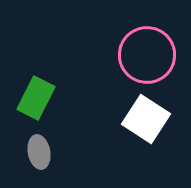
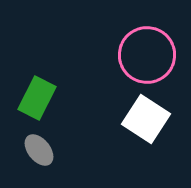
green rectangle: moved 1 px right
gray ellipse: moved 2 px up; rotated 28 degrees counterclockwise
